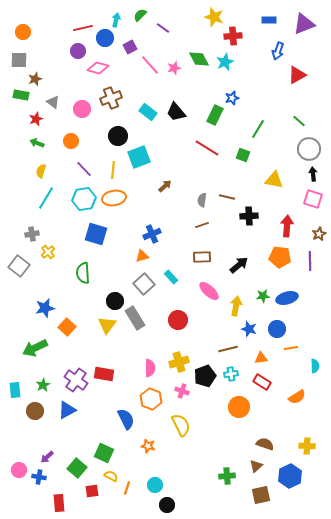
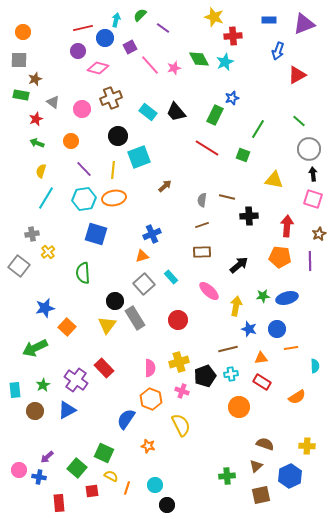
brown rectangle at (202, 257): moved 5 px up
red rectangle at (104, 374): moved 6 px up; rotated 36 degrees clockwise
blue semicircle at (126, 419): rotated 120 degrees counterclockwise
